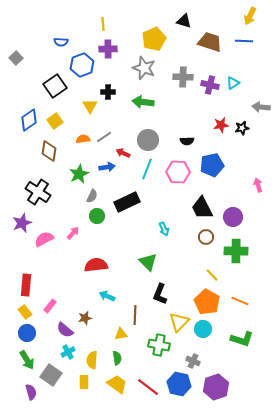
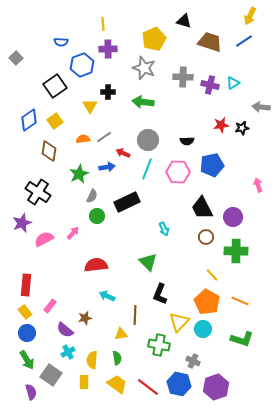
blue line at (244, 41): rotated 36 degrees counterclockwise
